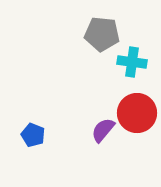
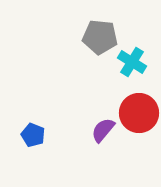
gray pentagon: moved 2 px left, 3 px down
cyan cross: rotated 24 degrees clockwise
red circle: moved 2 px right
